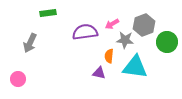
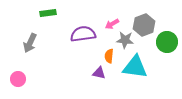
purple semicircle: moved 2 px left, 2 px down
